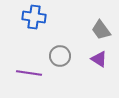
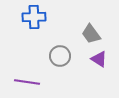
blue cross: rotated 10 degrees counterclockwise
gray trapezoid: moved 10 px left, 4 px down
purple line: moved 2 px left, 9 px down
